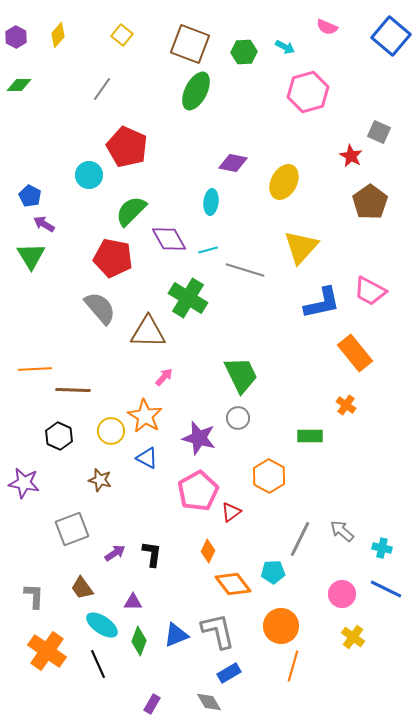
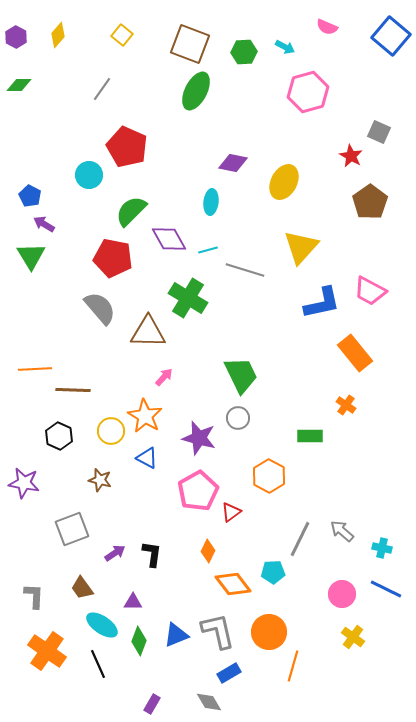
orange circle at (281, 626): moved 12 px left, 6 px down
